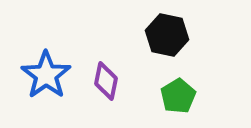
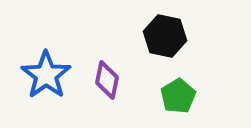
black hexagon: moved 2 px left, 1 px down
purple diamond: moved 1 px right, 1 px up
